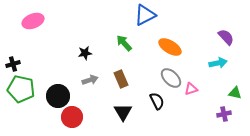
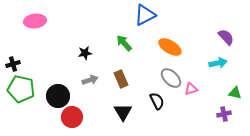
pink ellipse: moved 2 px right; rotated 15 degrees clockwise
